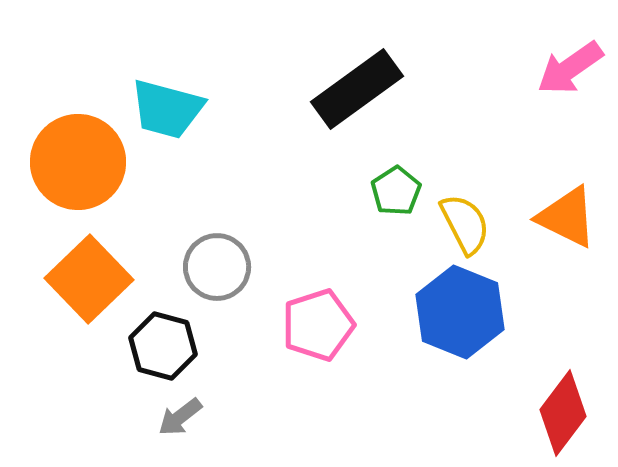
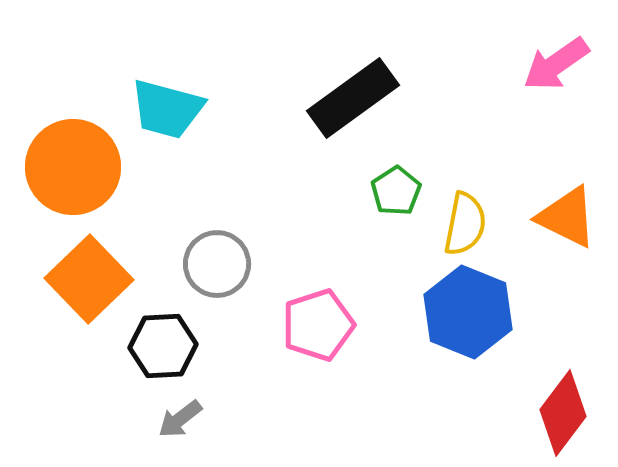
pink arrow: moved 14 px left, 4 px up
black rectangle: moved 4 px left, 9 px down
orange circle: moved 5 px left, 5 px down
yellow semicircle: rotated 38 degrees clockwise
gray circle: moved 3 px up
blue hexagon: moved 8 px right
black hexagon: rotated 18 degrees counterclockwise
gray arrow: moved 2 px down
